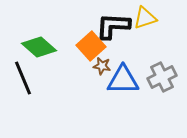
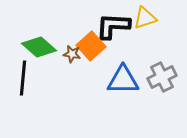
brown star: moved 30 px left, 12 px up
black line: rotated 28 degrees clockwise
